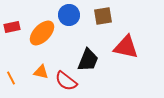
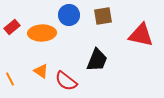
red rectangle: rotated 28 degrees counterclockwise
orange ellipse: rotated 44 degrees clockwise
red triangle: moved 15 px right, 12 px up
black trapezoid: moved 9 px right
orange triangle: moved 1 px up; rotated 21 degrees clockwise
orange line: moved 1 px left, 1 px down
